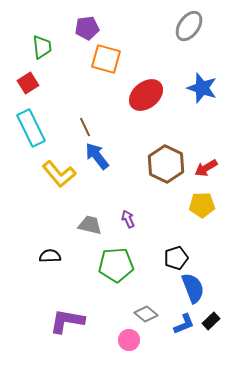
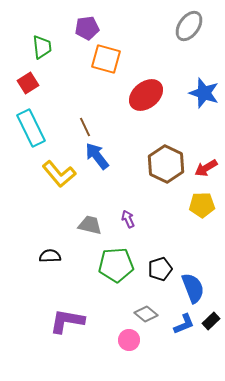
blue star: moved 2 px right, 5 px down
black pentagon: moved 16 px left, 11 px down
